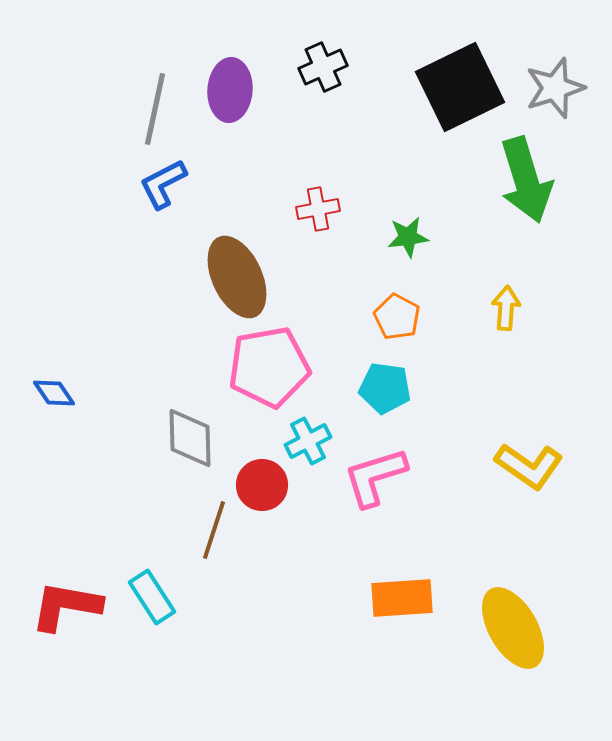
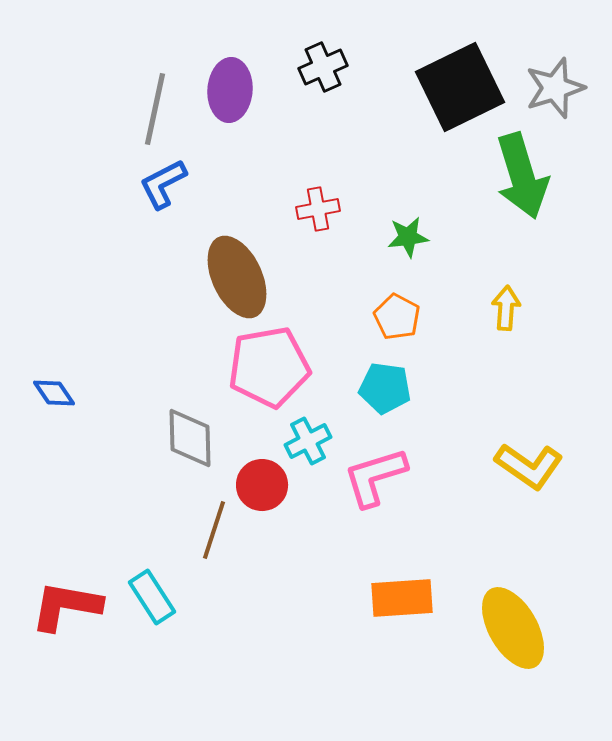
green arrow: moved 4 px left, 4 px up
